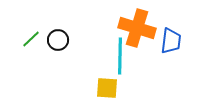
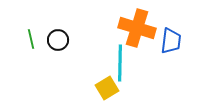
green line: rotated 60 degrees counterclockwise
cyan line: moved 7 px down
yellow square: rotated 35 degrees counterclockwise
